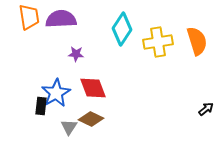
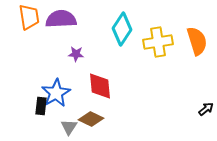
red diamond: moved 7 px right, 2 px up; rotated 16 degrees clockwise
